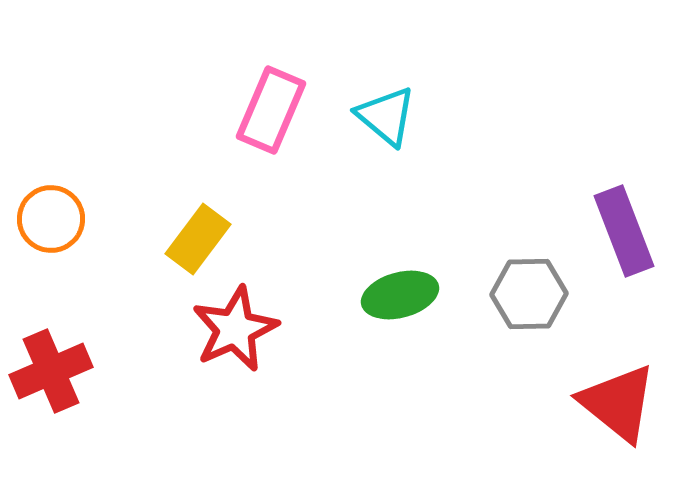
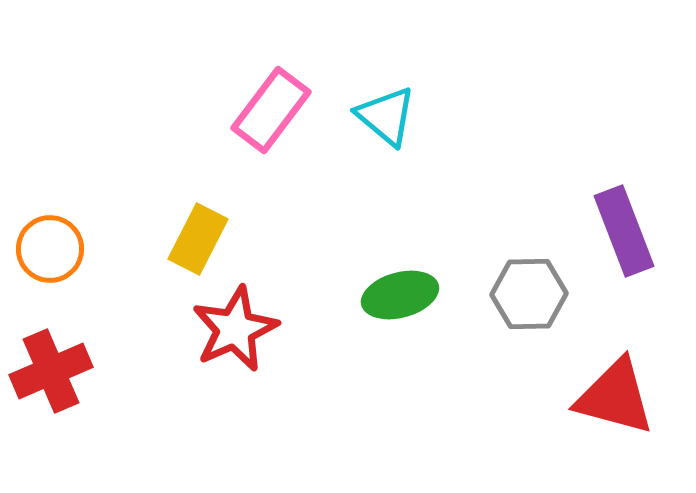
pink rectangle: rotated 14 degrees clockwise
orange circle: moved 1 px left, 30 px down
yellow rectangle: rotated 10 degrees counterclockwise
red triangle: moved 3 px left, 6 px up; rotated 24 degrees counterclockwise
